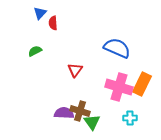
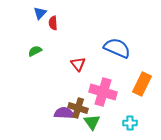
red triangle: moved 3 px right, 6 px up; rotated 14 degrees counterclockwise
pink cross: moved 16 px left, 5 px down
brown cross: moved 2 px left, 3 px up
cyan cross: moved 5 px down
